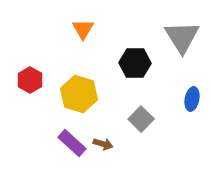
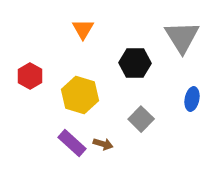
red hexagon: moved 4 px up
yellow hexagon: moved 1 px right, 1 px down
